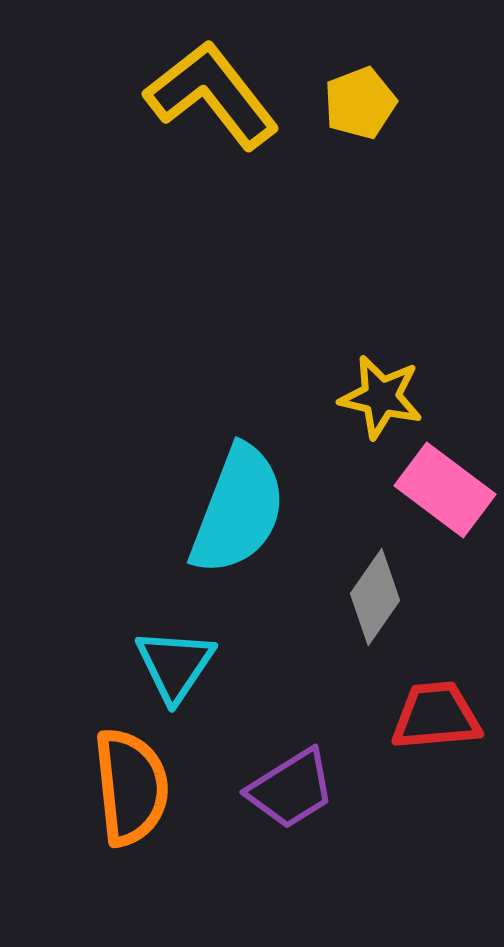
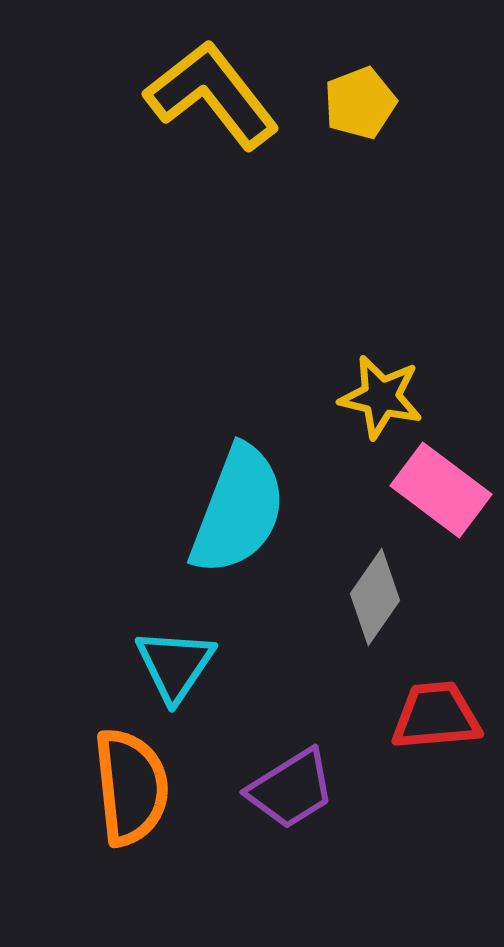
pink rectangle: moved 4 px left
